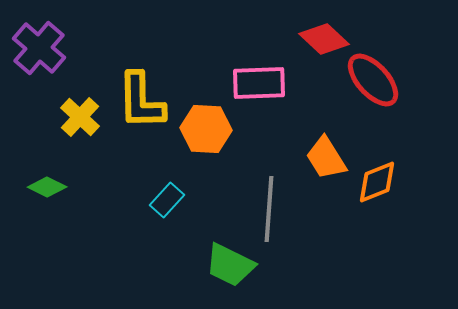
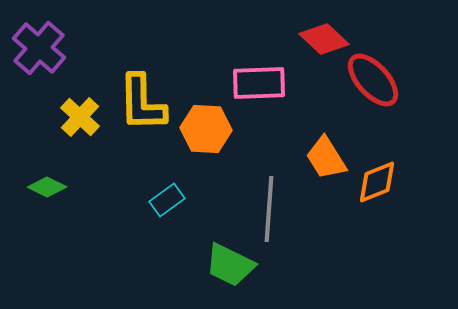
yellow L-shape: moved 1 px right, 2 px down
cyan rectangle: rotated 12 degrees clockwise
